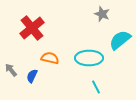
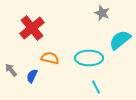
gray star: moved 1 px up
